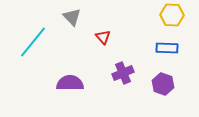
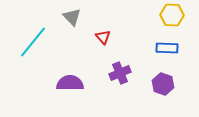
purple cross: moved 3 px left
